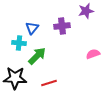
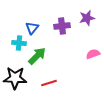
purple star: moved 1 px right, 7 px down
